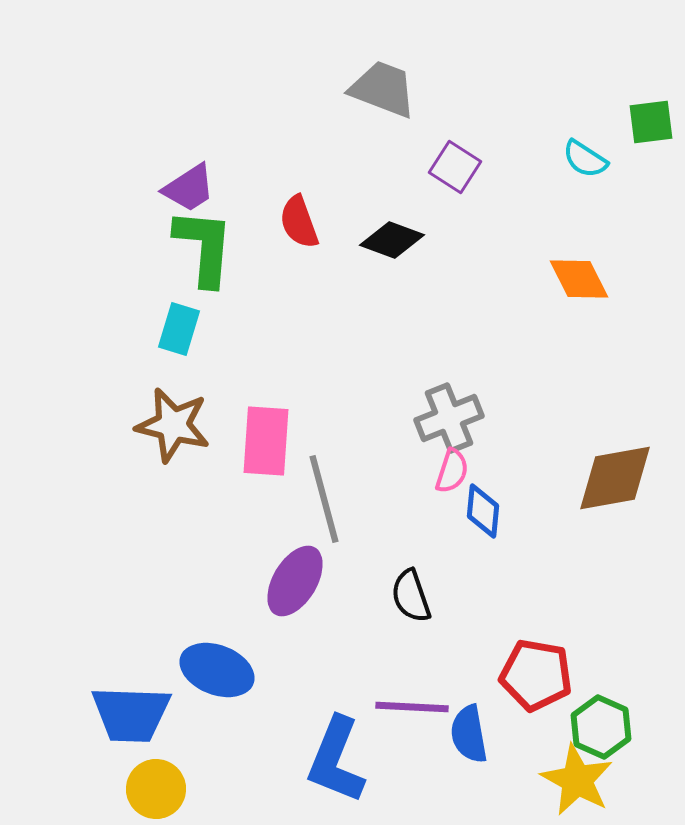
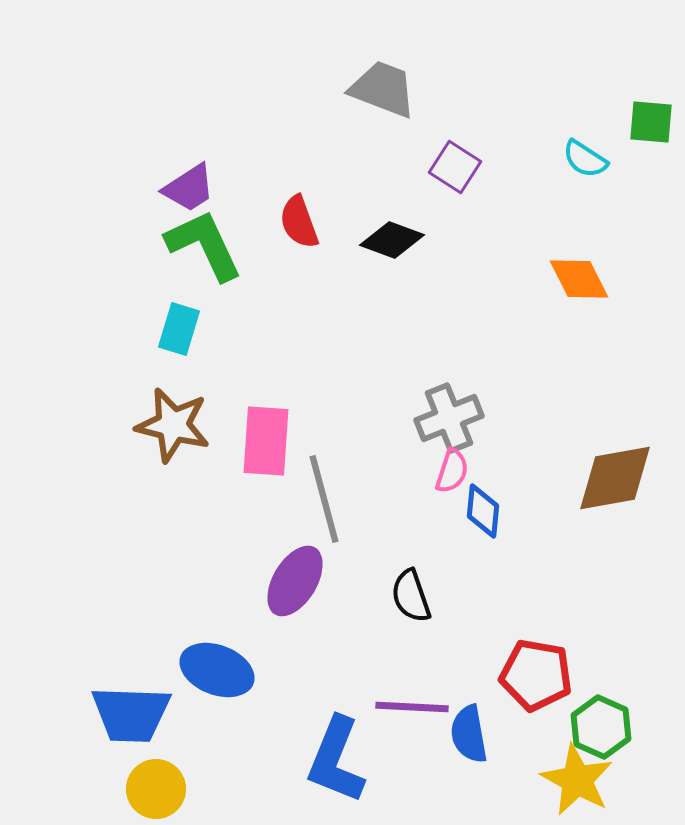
green square: rotated 12 degrees clockwise
green L-shape: moved 2 px up; rotated 30 degrees counterclockwise
